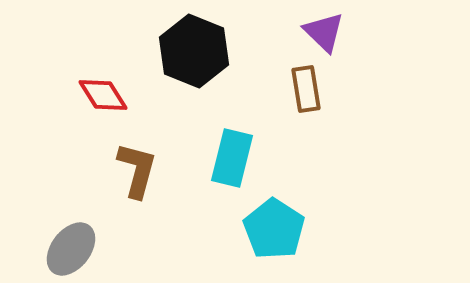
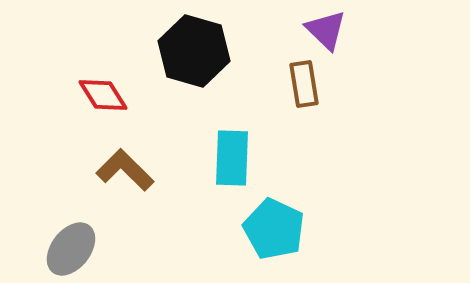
purple triangle: moved 2 px right, 2 px up
black hexagon: rotated 6 degrees counterclockwise
brown rectangle: moved 2 px left, 5 px up
cyan rectangle: rotated 12 degrees counterclockwise
brown L-shape: moved 12 px left; rotated 60 degrees counterclockwise
cyan pentagon: rotated 8 degrees counterclockwise
